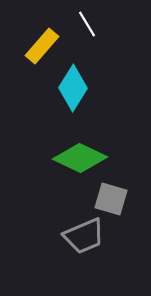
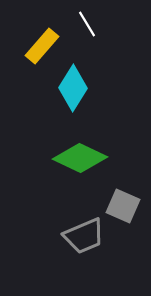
gray square: moved 12 px right, 7 px down; rotated 8 degrees clockwise
